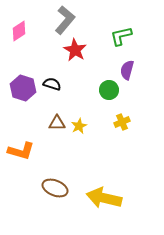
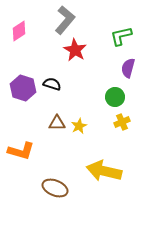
purple semicircle: moved 1 px right, 2 px up
green circle: moved 6 px right, 7 px down
yellow arrow: moved 27 px up
